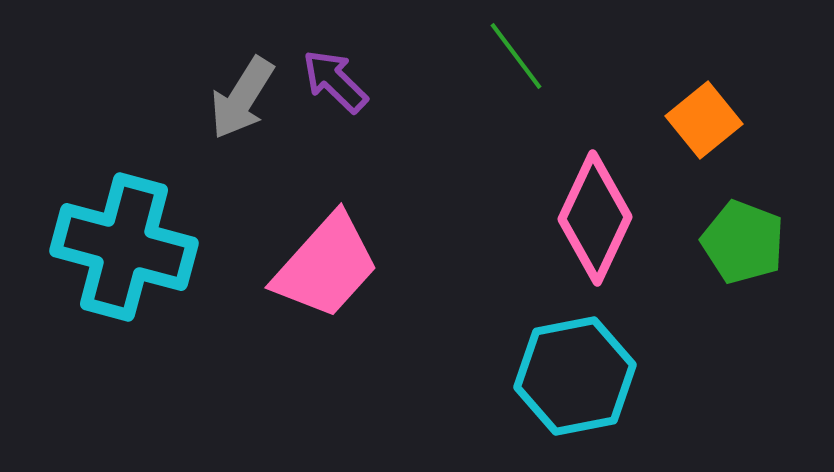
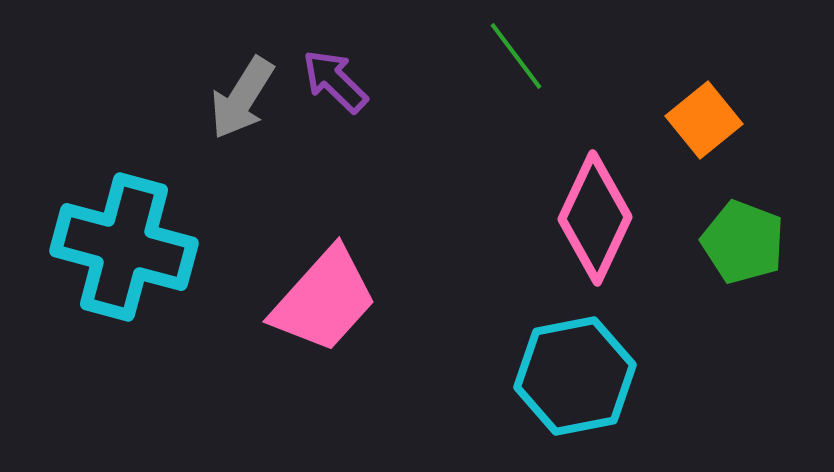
pink trapezoid: moved 2 px left, 34 px down
